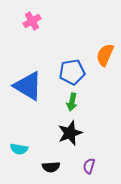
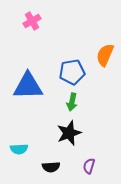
blue triangle: rotated 32 degrees counterclockwise
black star: moved 1 px left
cyan semicircle: rotated 12 degrees counterclockwise
